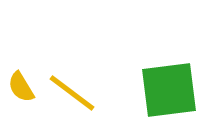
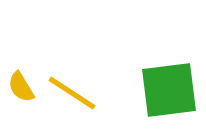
yellow line: rotated 4 degrees counterclockwise
